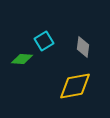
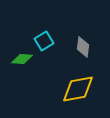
yellow diamond: moved 3 px right, 3 px down
